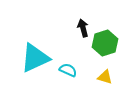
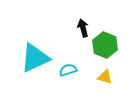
green hexagon: moved 2 px down; rotated 20 degrees counterclockwise
cyan semicircle: rotated 42 degrees counterclockwise
